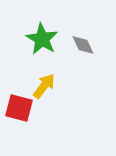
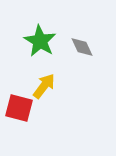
green star: moved 2 px left, 2 px down
gray diamond: moved 1 px left, 2 px down
